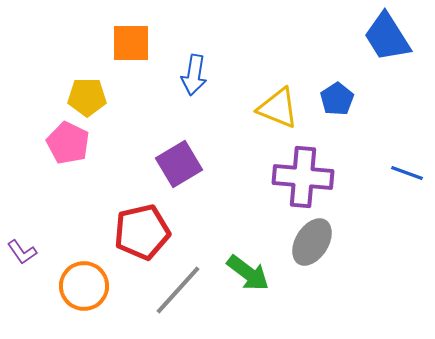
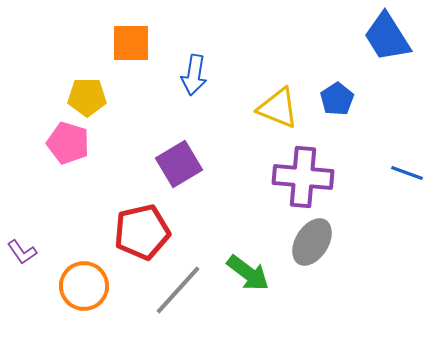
pink pentagon: rotated 9 degrees counterclockwise
